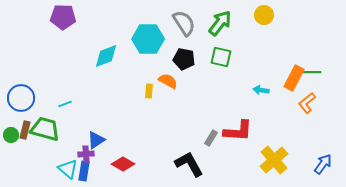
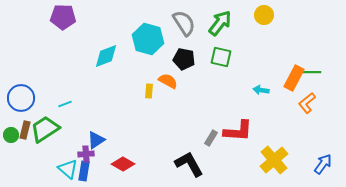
cyan hexagon: rotated 16 degrees clockwise
green trapezoid: rotated 48 degrees counterclockwise
